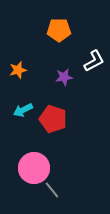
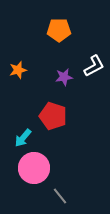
white L-shape: moved 5 px down
cyan arrow: moved 28 px down; rotated 24 degrees counterclockwise
red pentagon: moved 3 px up
gray line: moved 8 px right, 6 px down
